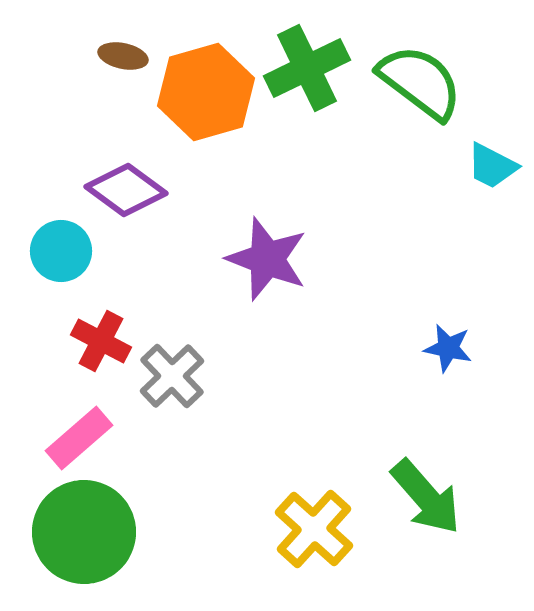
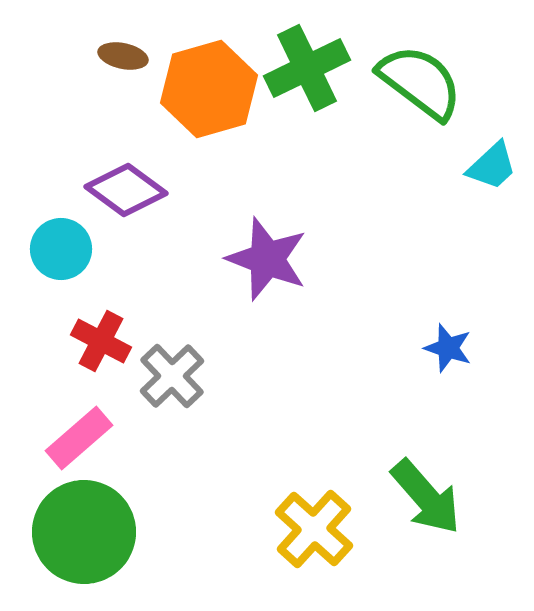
orange hexagon: moved 3 px right, 3 px up
cyan trapezoid: rotated 70 degrees counterclockwise
cyan circle: moved 2 px up
blue star: rotated 6 degrees clockwise
